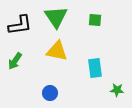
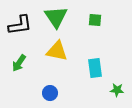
green arrow: moved 4 px right, 2 px down
